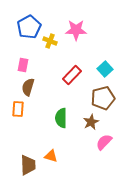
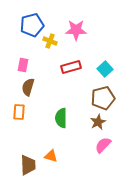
blue pentagon: moved 3 px right, 2 px up; rotated 15 degrees clockwise
red rectangle: moved 1 px left, 8 px up; rotated 30 degrees clockwise
orange rectangle: moved 1 px right, 3 px down
brown star: moved 7 px right
pink semicircle: moved 1 px left, 3 px down
